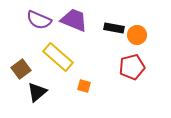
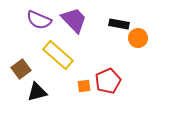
purple trapezoid: rotated 24 degrees clockwise
black rectangle: moved 5 px right, 4 px up
orange circle: moved 1 px right, 3 px down
yellow rectangle: moved 2 px up
red pentagon: moved 24 px left, 14 px down; rotated 10 degrees counterclockwise
orange square: rotated 24 degrees counterclockwise
black triangle: rotated 25 degrees clockwise
